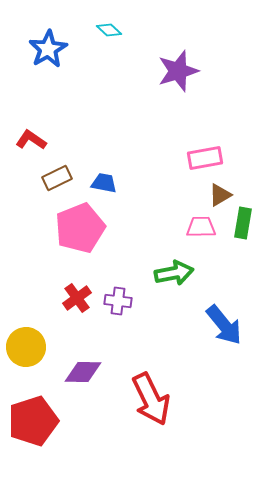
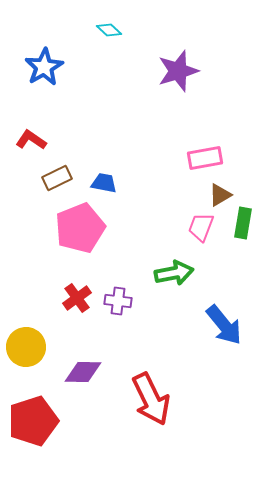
blue star: moved 4 px left, 18 px down
pink trapezoid: rotated 68 degrees counterclockwise
